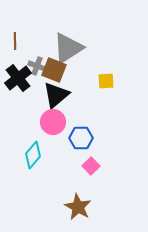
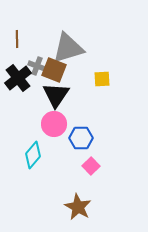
brown line: moved 2 px right, 2 px up
gray triangle: rotated 16 degrees clockwise
yellow square: moved 4 px left, 2 px up
black triangle: rotated 16 degrees counterclockwise
pink circle: moved 1 px right, 2 px down
